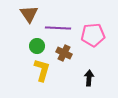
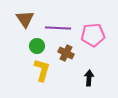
brown triangle: moved 4 px left, 5 px down
brown cross: moved 2 px right
